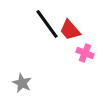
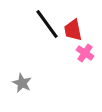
red trapezoid: moved 3 px right; rotated 30 degrees clockwise
pink cross: rotated 12 degrees clockwise
